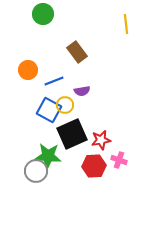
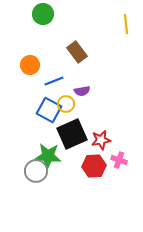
orange circle: moved 2 px right, 5 px up
yellow circle: moved 1 px right, 1 px up
